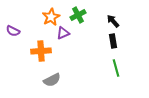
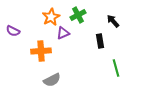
black rectangle: moved 13 px left
